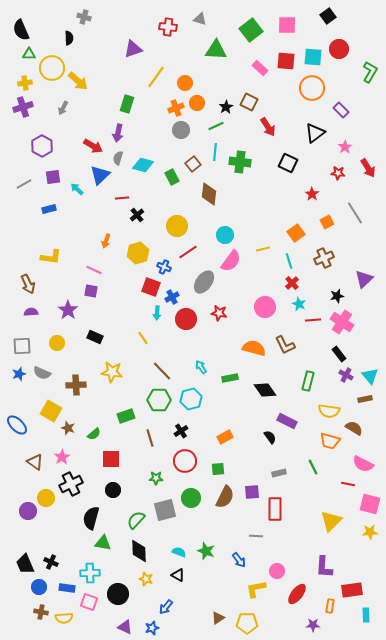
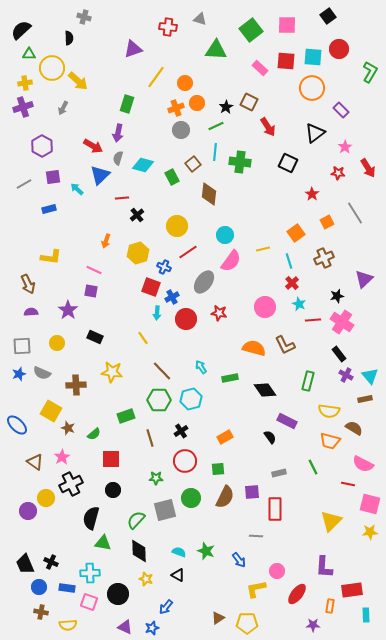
black semicircle at (21, 30): rotated 70 degrees clockwise
yellow semicircle at (64, 618): moved 4 px right, 7 px down
